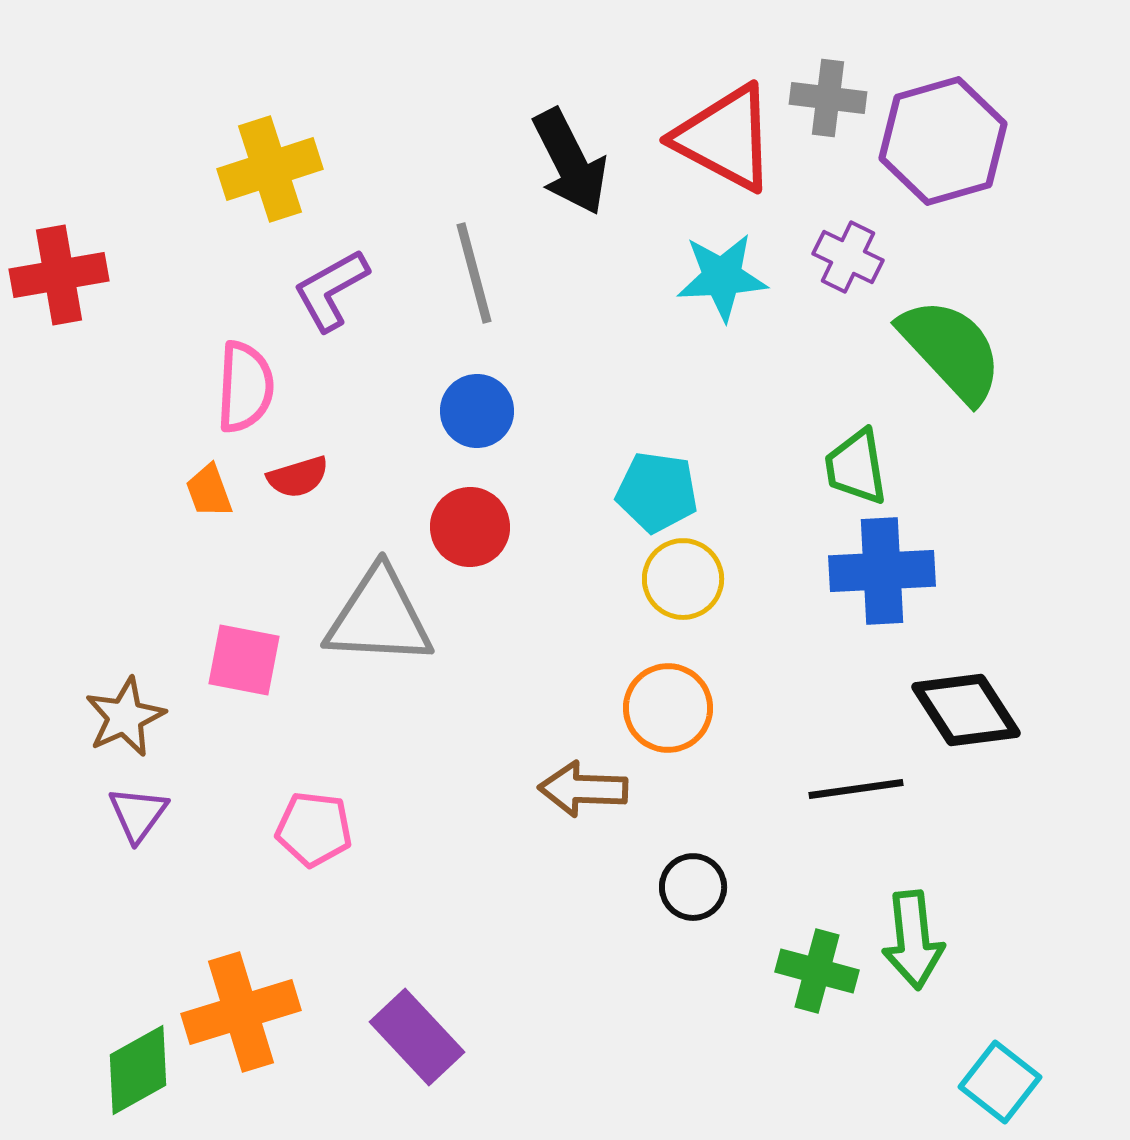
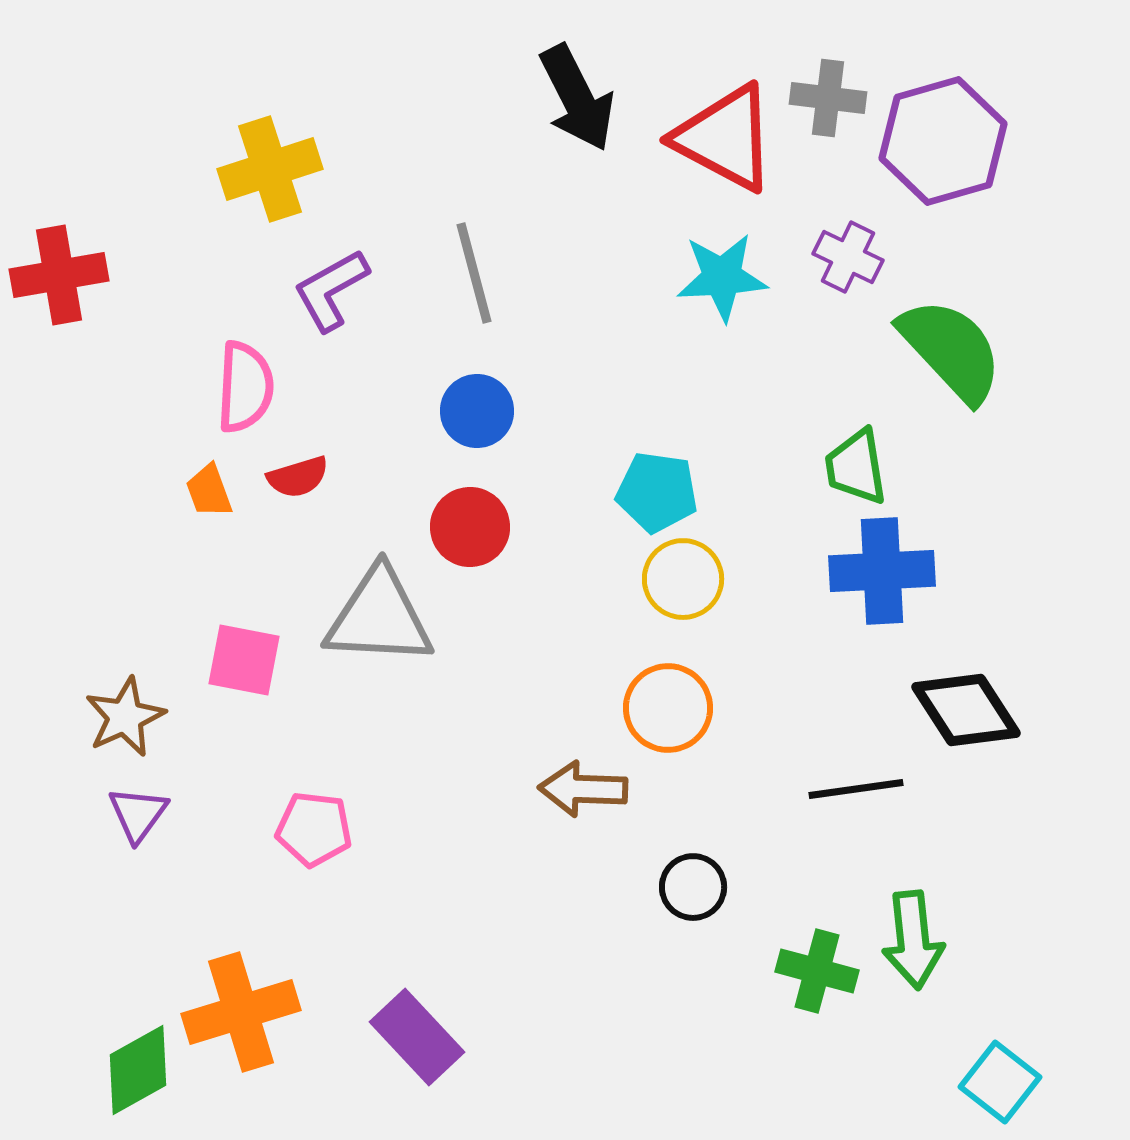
black arrow: moved 7 px right, 64 px up
